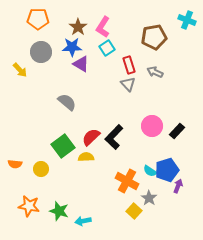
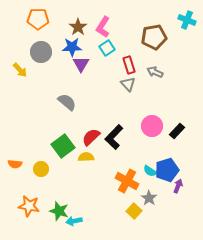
purple triangle: rotated 30 degrees clockwise
cyan arrow: moved 9 px left
